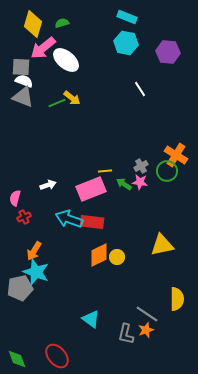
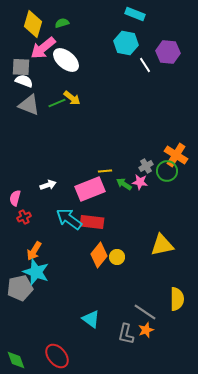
cyan rectangle: moved 8 px right, 3 px up
white line: moved 5 px right, 24 px up
gray triangle: moved 6 px right, 8 px down
gray cross: moved 5 px right
pink rectangle: moved 1 px left
cyan arrow: rotated 16 degrees clockwise
orange diamond: rotated 25 degrees counterclockwise
gray line: moved 2 px left, 2 px up
green diamond: moved 1 px left, 1 px down
